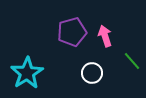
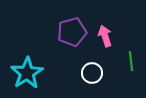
green line: moved 1 px left; rotated 36 degrees clockwise
